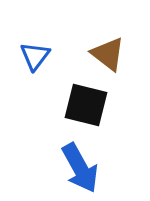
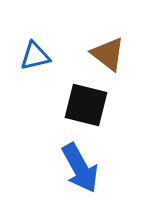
blue triangle: rotated 40 degrees clockwise
